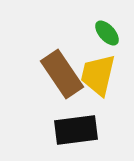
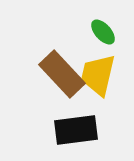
green ellipse: moved 4 px left, 1 px up
brown rectangle: rotated 9 degrees counterclockwise
